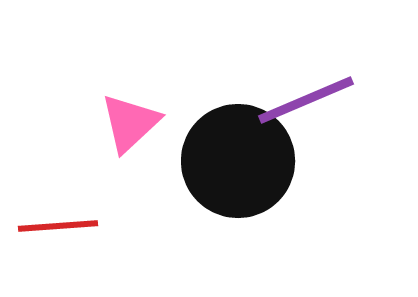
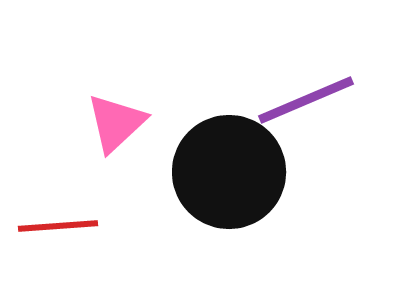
pink triangle: moved 14 px left
black circle: moved 9 px left, 11 px down
